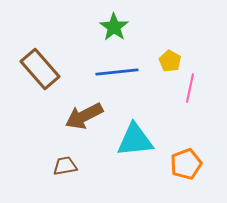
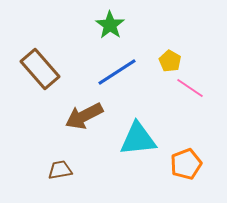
green star: moved 4 px left, 2 px up
blue line: rotated 27 degrees counterclockwise
pink line: rotated 68 degrees counterclockwise
cyan triangle: moved 3 px right, 1 px up
brown trapezoid: moved 5 px left, 4 px down
